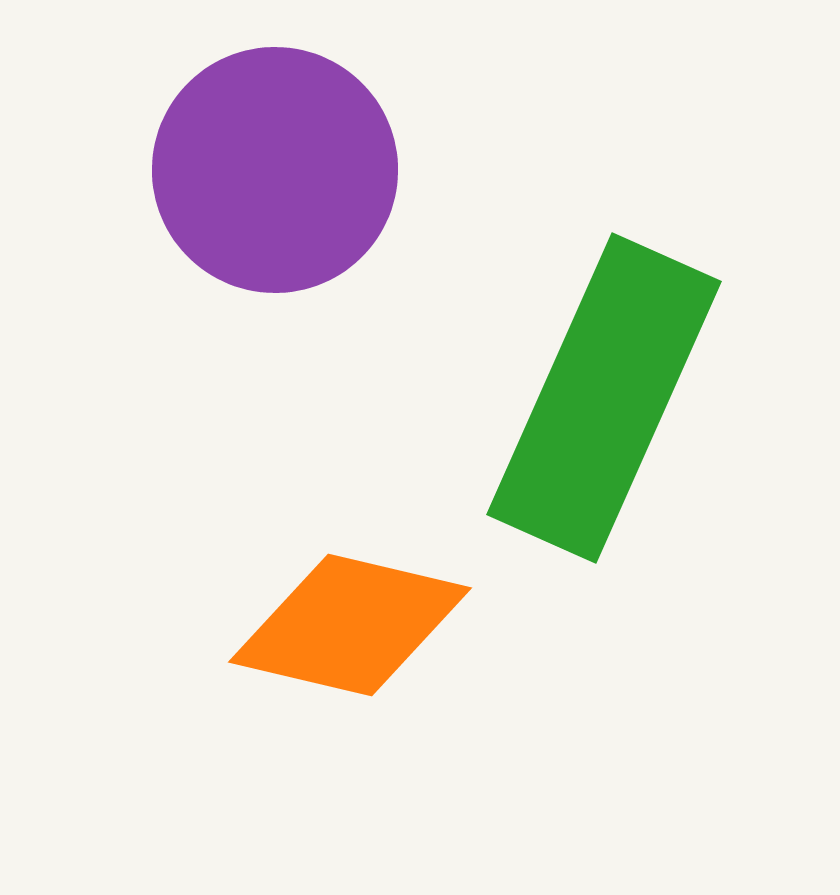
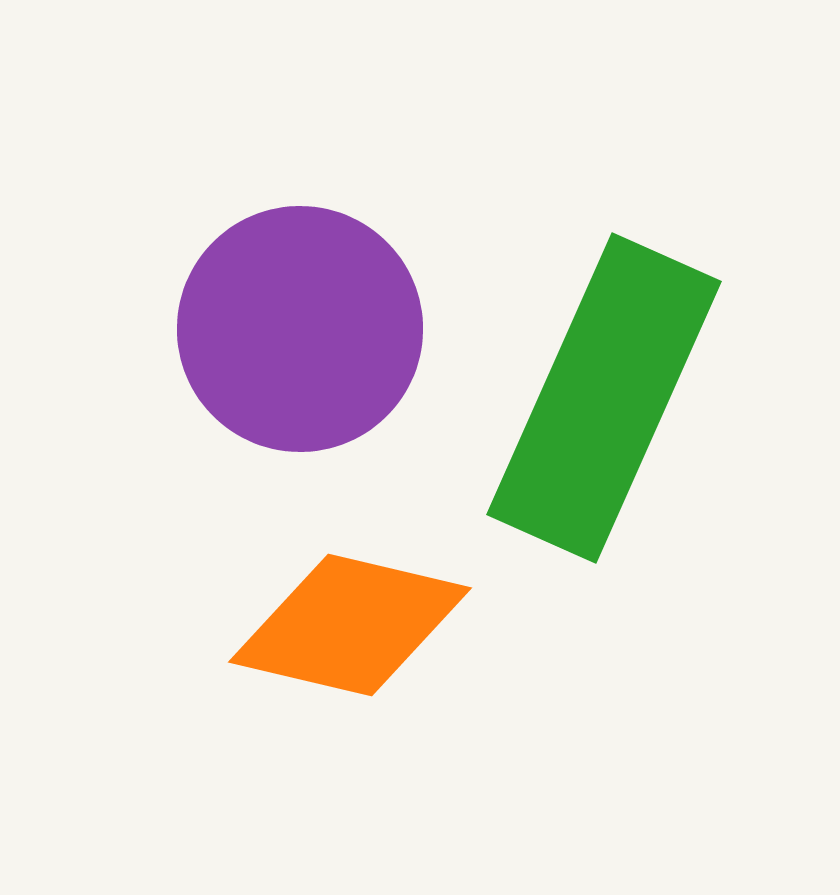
purple circle: moved 25 px right, 159 px down
